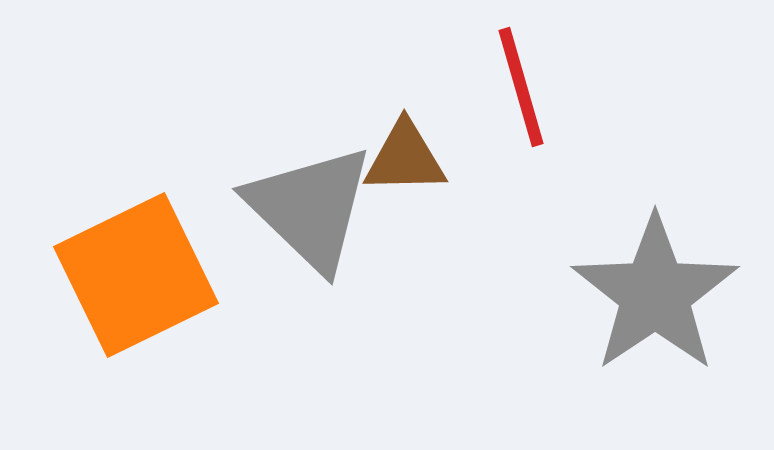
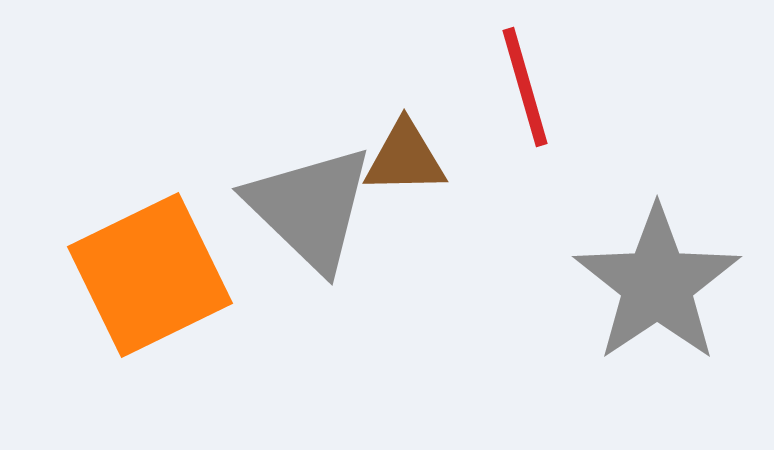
red line: moved 4 px right
orange square: moved 14 px right
gray star: moved 2 px right, 10 px up
